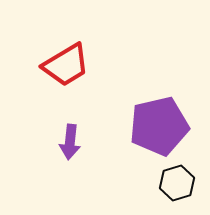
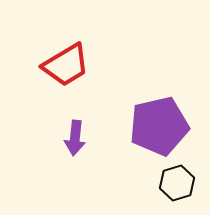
purple arrow: moved 5 px right, 4 px up
